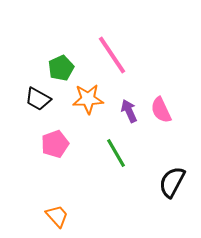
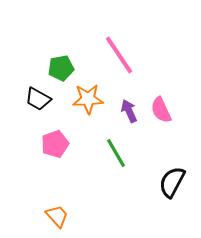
pink line: moved 7 px right
green pentagon: rotated 15 degrees clockwise
